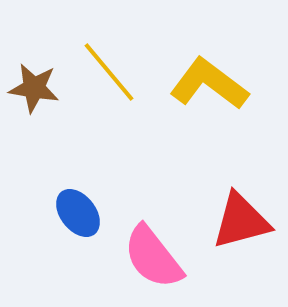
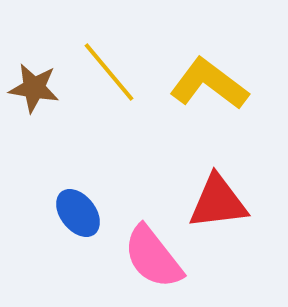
red triangle: moved 23 px left, 19 px up; rotated 8 degrees clockwise
